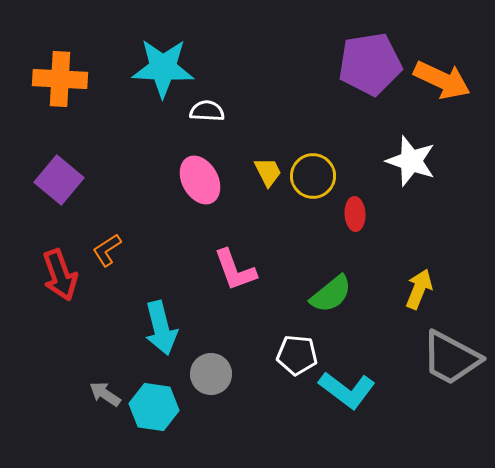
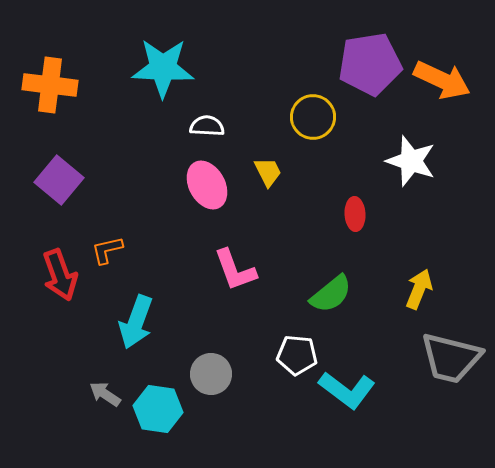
orange cross: moved 10 px left, 6 px down; rotated 4 degrees clockwise
white semicircle: moved 15 px down
yellow circle: moved 59 px up
pink ellipse: moved 7 px right, 5 px down
orange L-shape: rotated 20 degrees clockwise
cyan arrow: moved 25 px left, 6 px up; rotated 34 degrees clockwise
gray trapezoid: rotated 14 degrees counterclockwise
cyan hexagon: moved 4 px right, 2 px down
